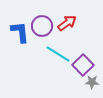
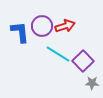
red arrow: moved 2 px left, 3 px down; rotated 18 degrees clockwise
purple square: moved 4 px up
gray star: moved 1 px down
